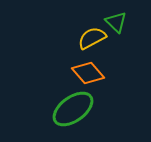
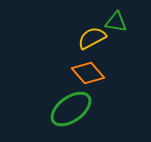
green triangle: rotated 35 degrees counterclockwise
green ellipse: moved 2 px left
